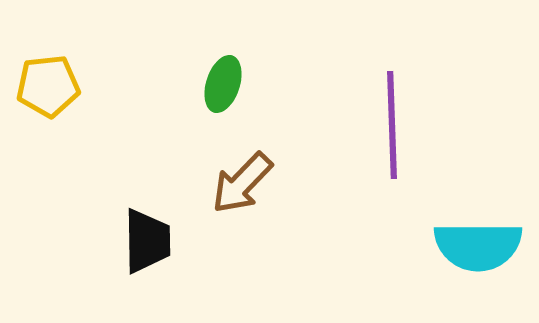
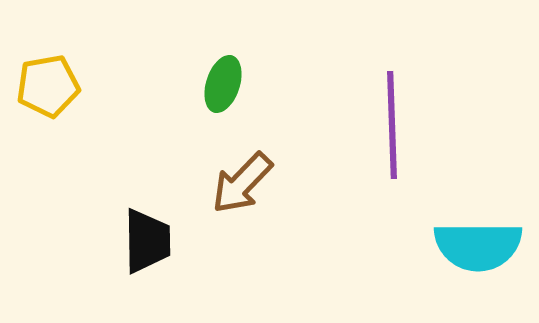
yellow pentagon: rotated 4 degrees counterclockwise
